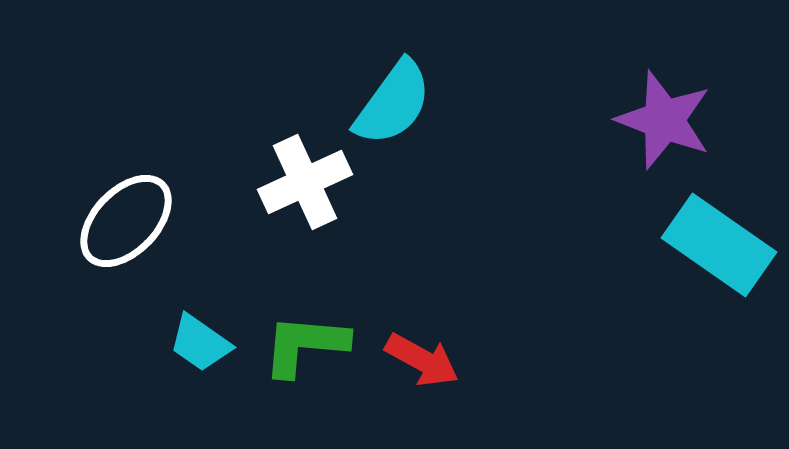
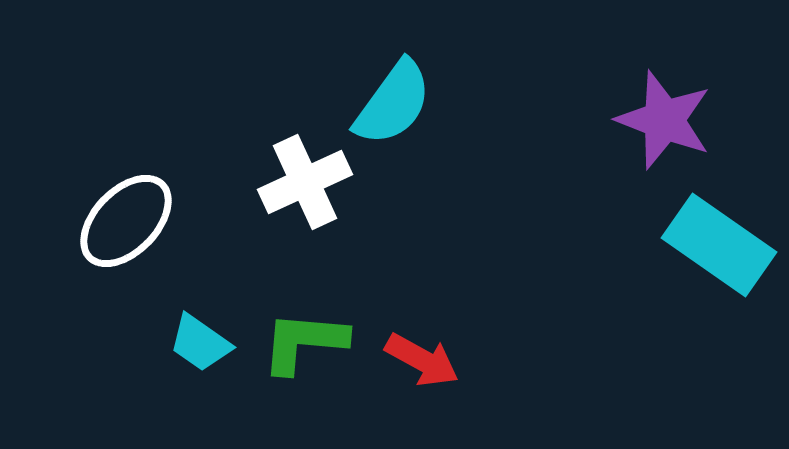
green L-shape: moved 1 px left, 3 px up
